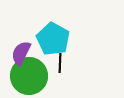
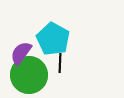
purple semicircle: rotated 10 degrees clockwise
green circle: moved 1 px up
